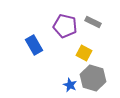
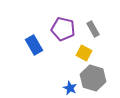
gray rectangle: moved 7 px down; rotated 35 degrees clockwise
purple pentagon: moved 2 px left, 3 px down
blue star: moved 3 px down
